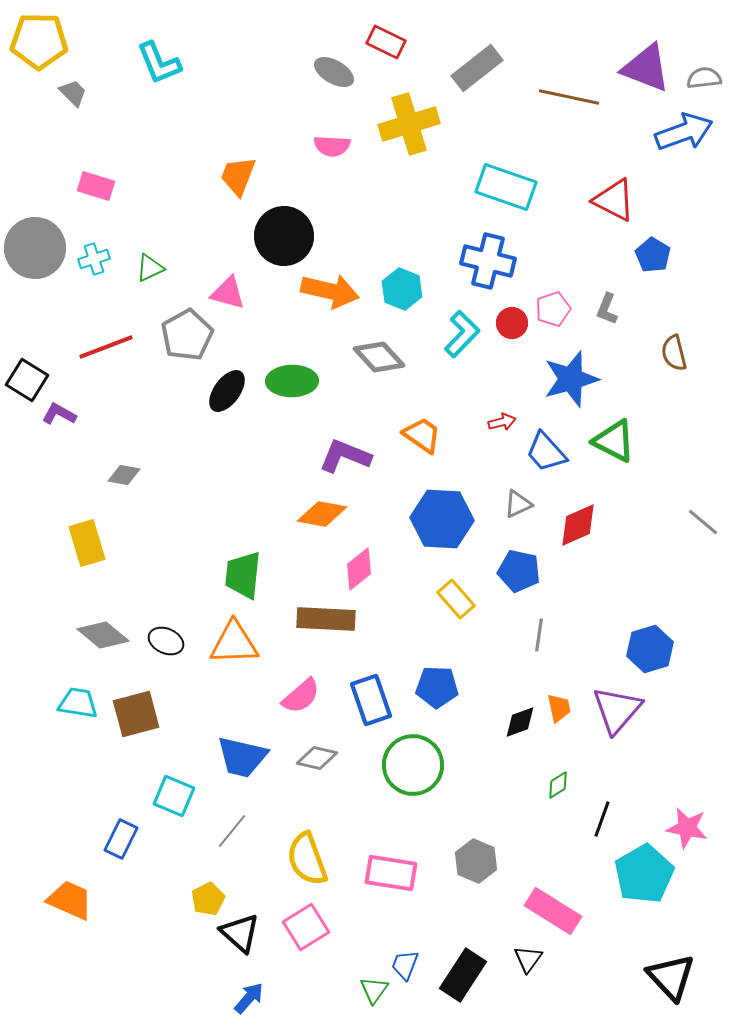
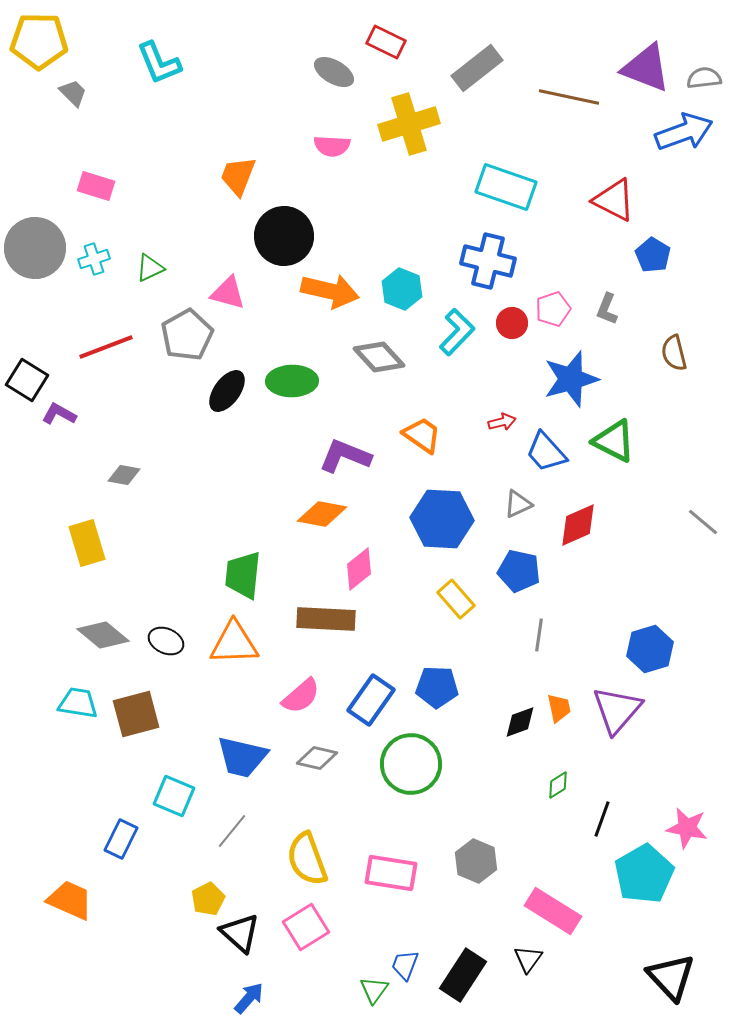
cyan L-shape at (462, 334): moved 5 px left, 2 px up
blue rectangle at (371, 700): rotated 54 degrees clockwise
green circle at (413, 765): moved 2 px left, 1 px up
